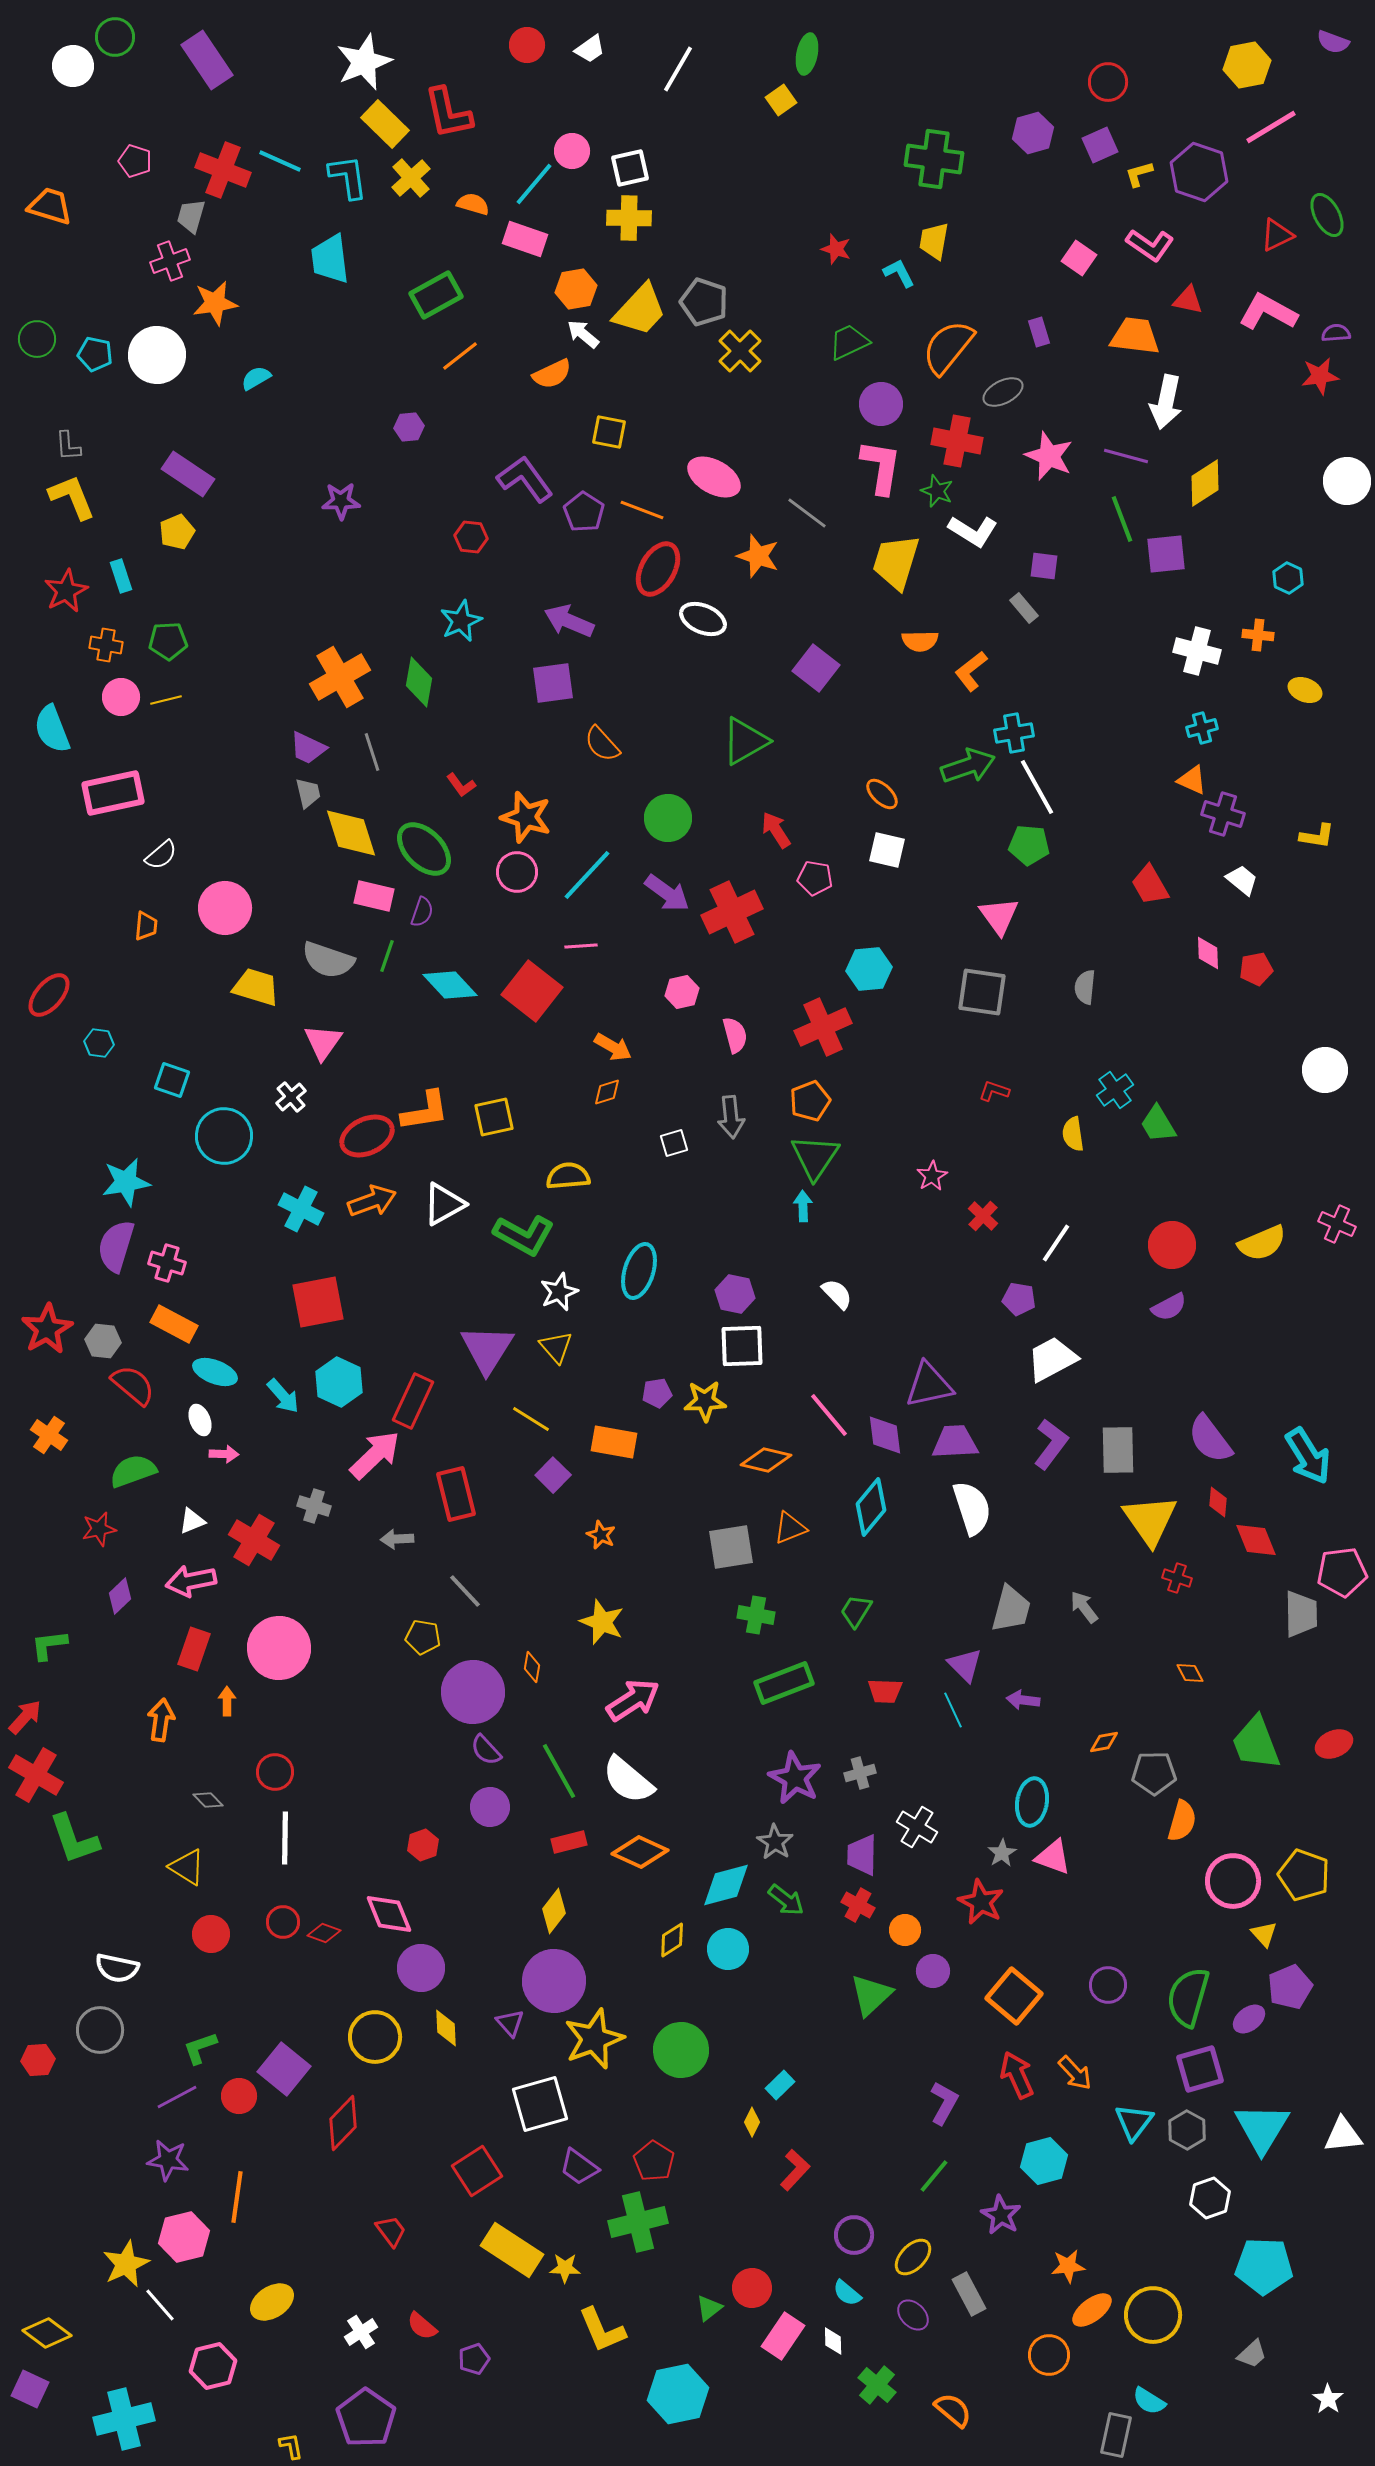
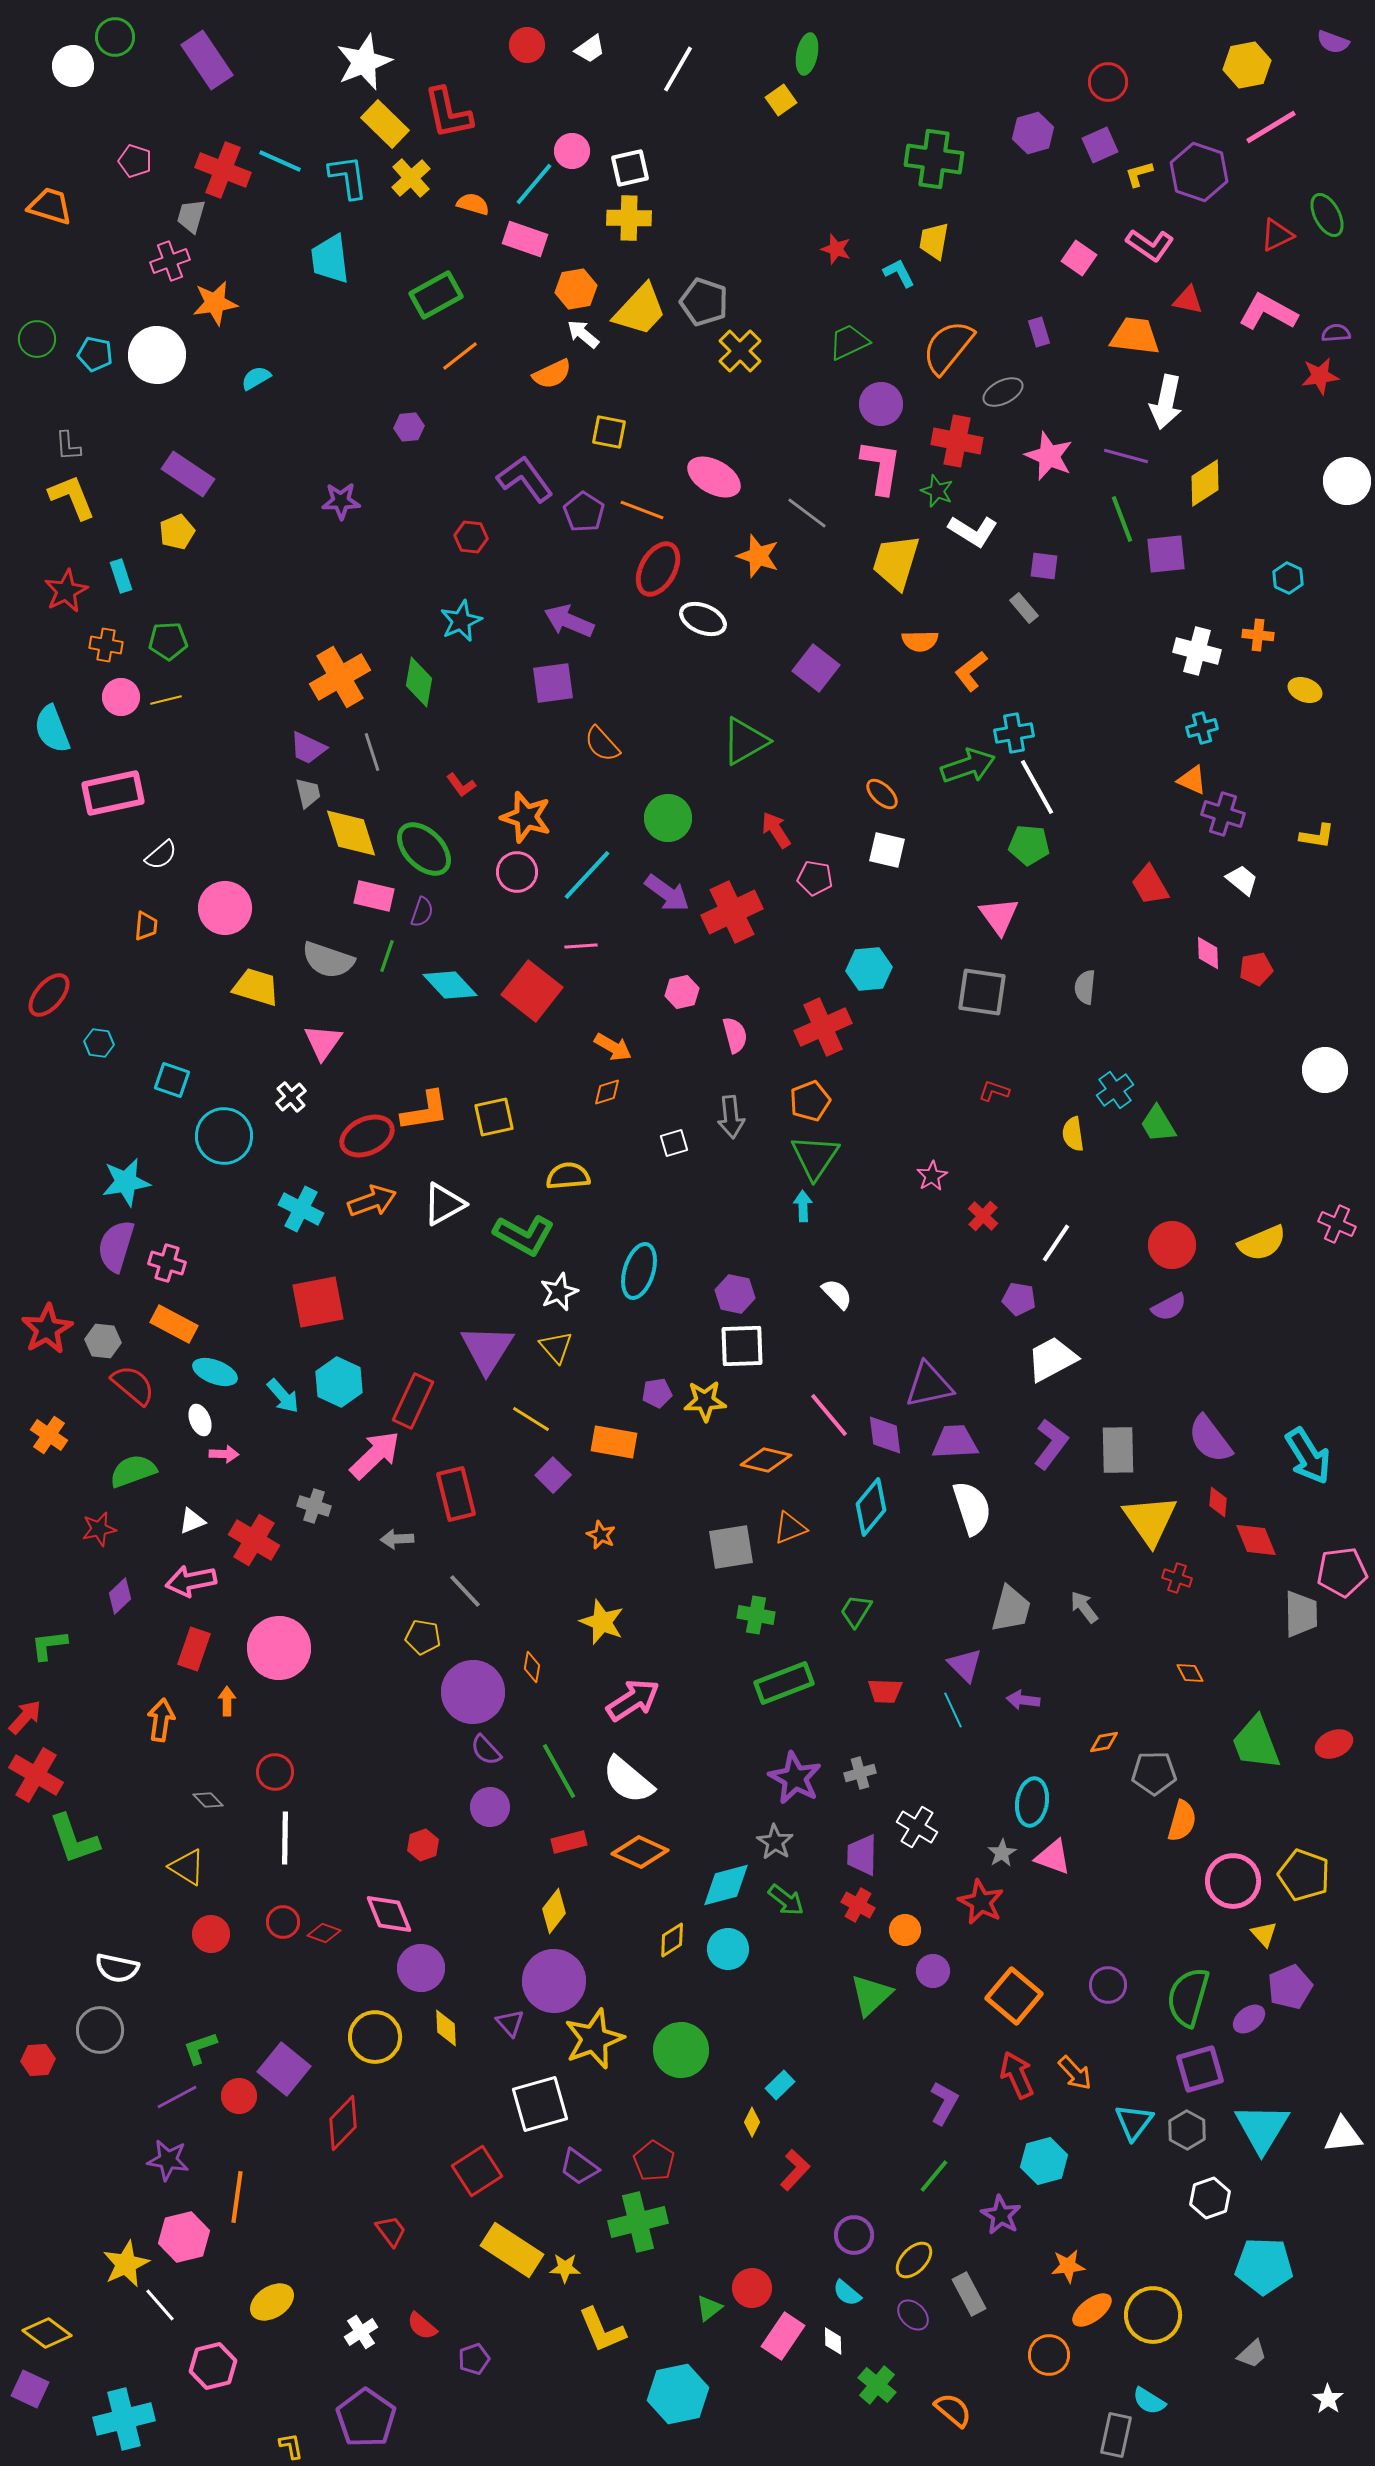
yellow ellipse at (913, 2257): moved 1 px right, 3 px down
